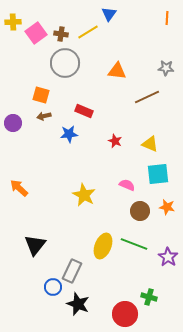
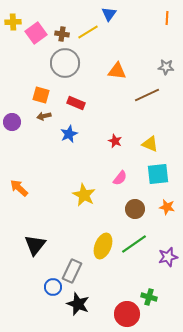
brown cross: moved 1 px right
gray star: moved 1 px up
brown line: moved 2 px up
red rectangle: moved 8 px left, 8 px up
purple circle: moved 1 px left, 1 px up
blue star: rotated 18 degrees counterclockwise
pink semicircle: moved 7 px left, 7 px up; rotated 105 degrees clockwise
brown circle: moved 5 px left, 2 px up
green line: rotated 56 degrees counterclockwise
purple star: rotated 24 degrees clockwise
red circle: moved 2 px right
